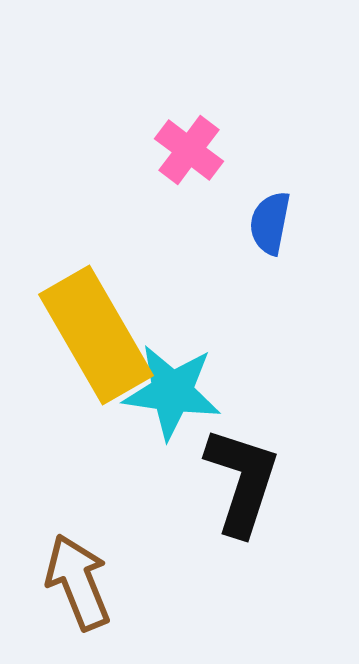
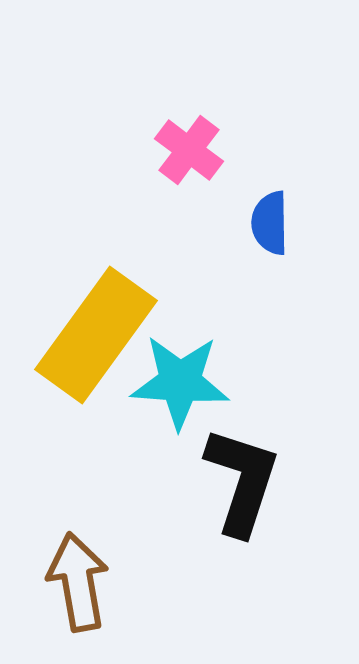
blue semicircle: rotated 12 degrees counterclockwise
yellow rectangle: rotated 66 degrees clockwise
cyan star: moved 8 px right, 10 px up; rotated 4 degrees counterclockwise
brown arrow: rotated 12 degrees clockwise
